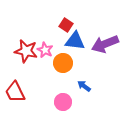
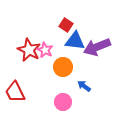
purple arrow: moved 8 px left, 3 px down
red star: moved 3 px right, 1 px up; rotated 15 degrees clockwise
orange circle: moved 4 px down
